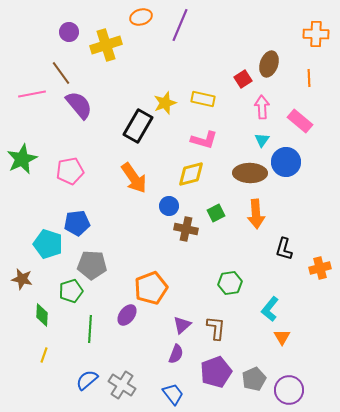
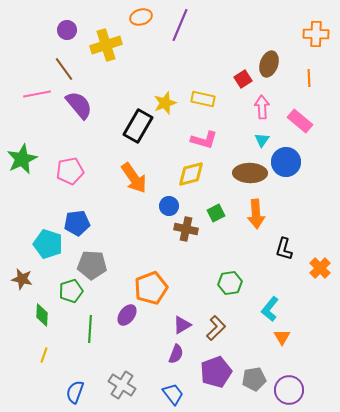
purple circle at (69, 32): moved 2 px left, 2 px up
brown line at (61, 73): moved 3 px right, 4 px up
pink line at (32, 94): moved 5 px right
orange cross at (320, 268): rotated 30 degrees counterclockwise
purple triangle at (182, 325): rotated 12 degrees clockwise
brown L-shape at (216, 328): rotated 40 degrees clockwise
gray pentagon at (254, 379): rotated 15 degrees clockwise
blue semicircle at (87, 380): moved 12 px left, 12 px down; rotated 30 degrees counterclockwise
